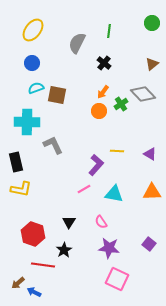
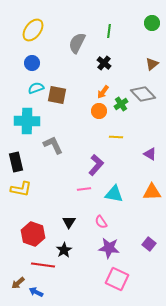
cyan cross: moved 1 px up
yellow line: moved 1 px left, 14 px up
pink line: rotated 24 degrees clockwise
blue arrow: moved 2 px right
